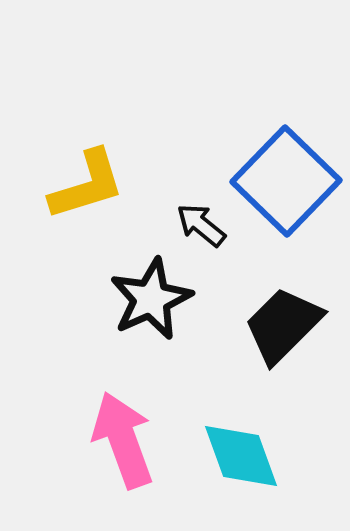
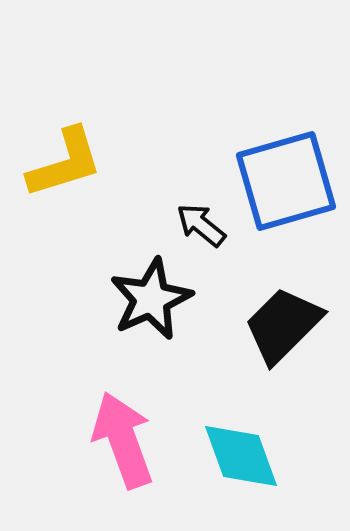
blue square: rotated 30 degrees clockwise
yellow L-shape: moved 22 px left, 22 px up
